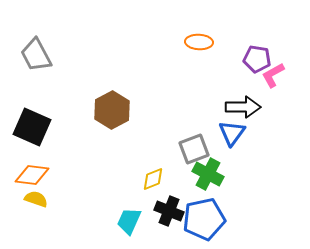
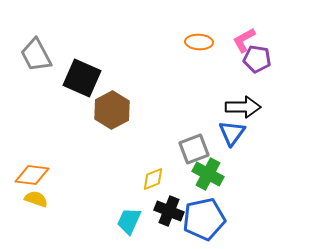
pink L-shape: moved 29 px left, 35 px up
black square: moved 50 px right, 49 px up
